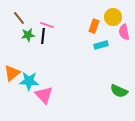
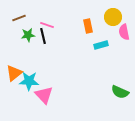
brown line: rotated 72 degrees counterclockwise
orange rectangle: moved 6 px left; rotated 32 degrees counterclockwise
black line: rotated 21 degrees counterclockwise
orange triangle: moved 2 px right
green semicircle: moved 1 px right, 1 px down
